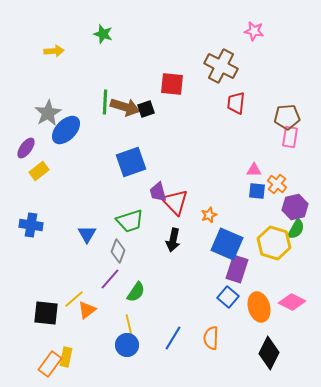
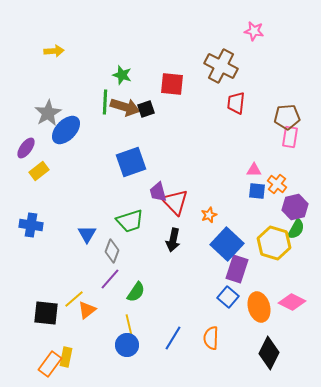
green star at (103, 34): moved 19 px right, 41 px down
blue square at (227, 244): rotated 20 degrees clockwise
gray diamond at (118, 251): moved 6 px left
